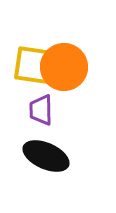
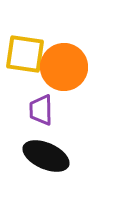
yellow square: moved 8 px left, 11 px up
